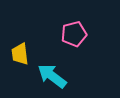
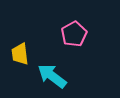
pink pentagon: rotated 15 degrees counterclockwise
